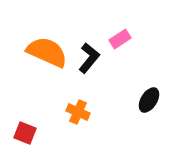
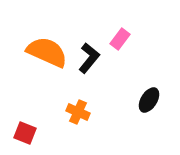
pink rectangle: rotated 20 degrees counterclockwise
